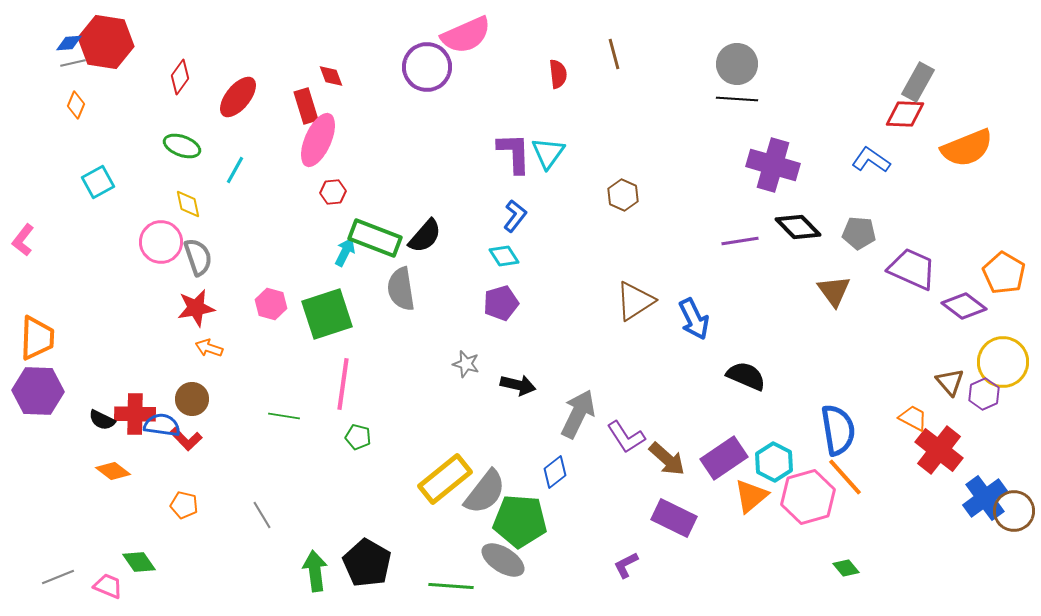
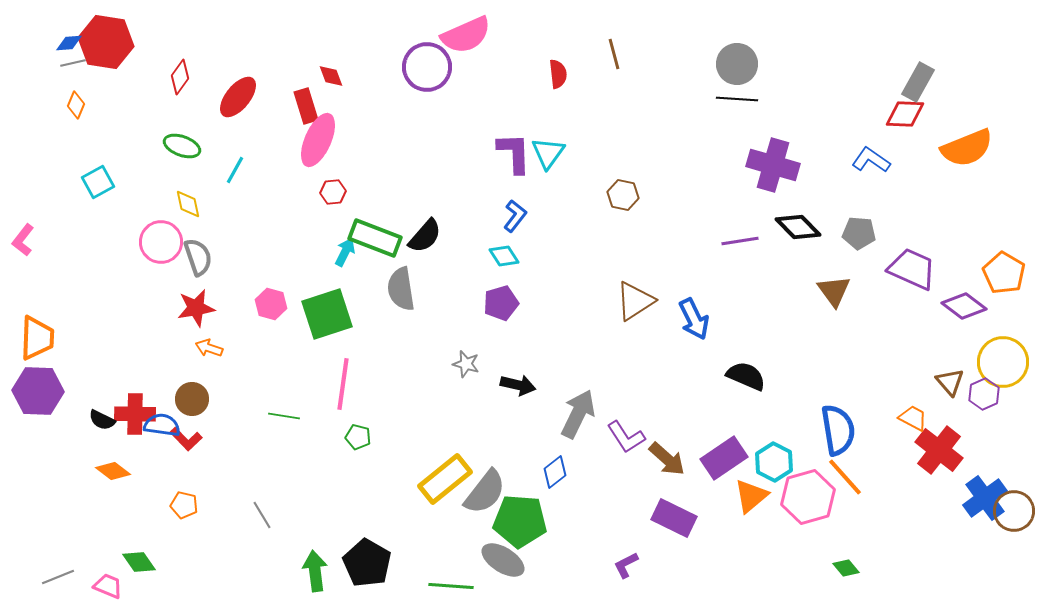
brown hexagon at (623, 195): rotated 12 degrees counterclockwise
